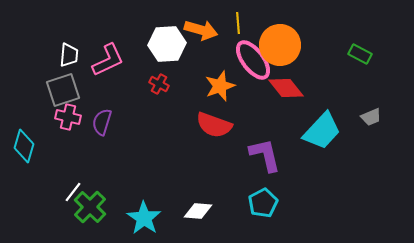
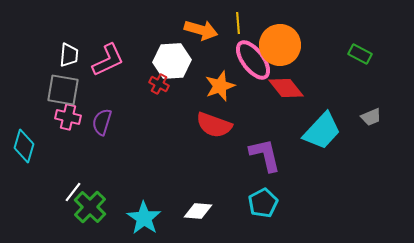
white hexagon: moved 5 px right, 17 px down
gray square: rotated 28 degrees clockwise
